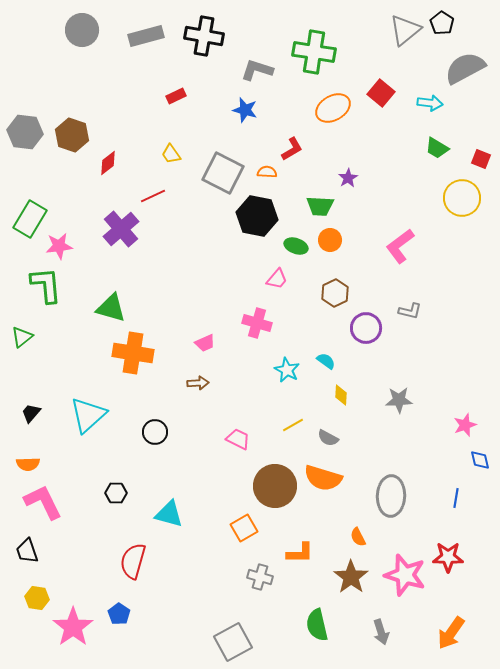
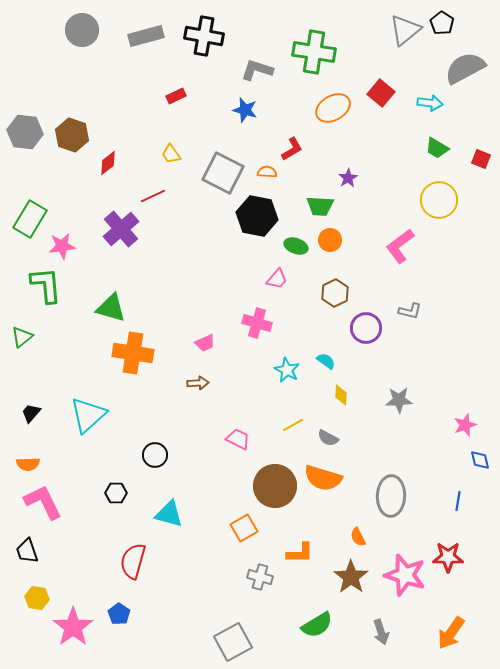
yellow circle at (462, 198): moved 23 px left, 2 px down
pink star at (59, 246): moved 3 px right
black circle at (155, 432): moved 23 px down
blue line at (456, 498): moved 2 px right, 3 px down
green semicircle at (317, 625): rotated 108 degrees counterclockwise
